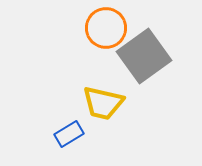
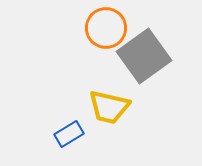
yellow trapezoid: moved 6 px right, 4 px down
